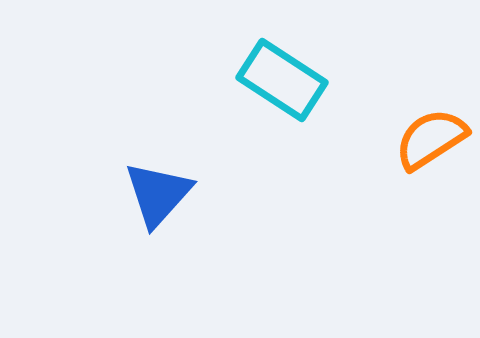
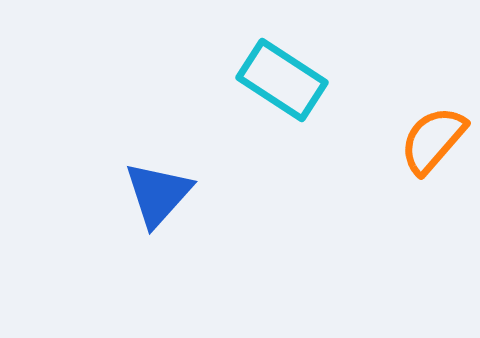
orange semicircle: moved 2 px right, 1 px down; rotated 16 degrees counterclockwise
